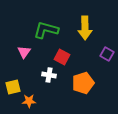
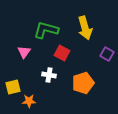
yellow arrow: rotated 15 degrees counterclockwise
red square: moved 4 px up
